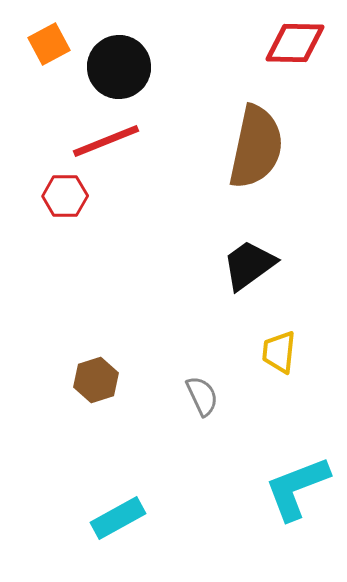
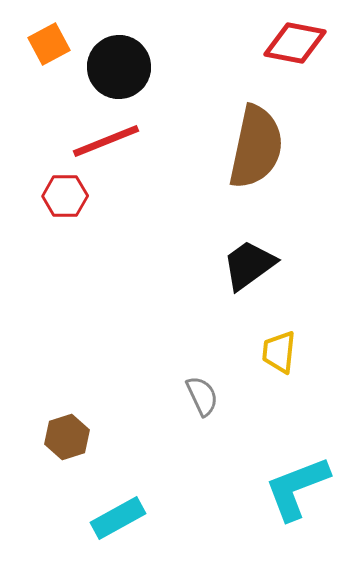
red diamond: rotated 10 degrees clockwise
brown hexagon: moved 29 px left, 57 px down
